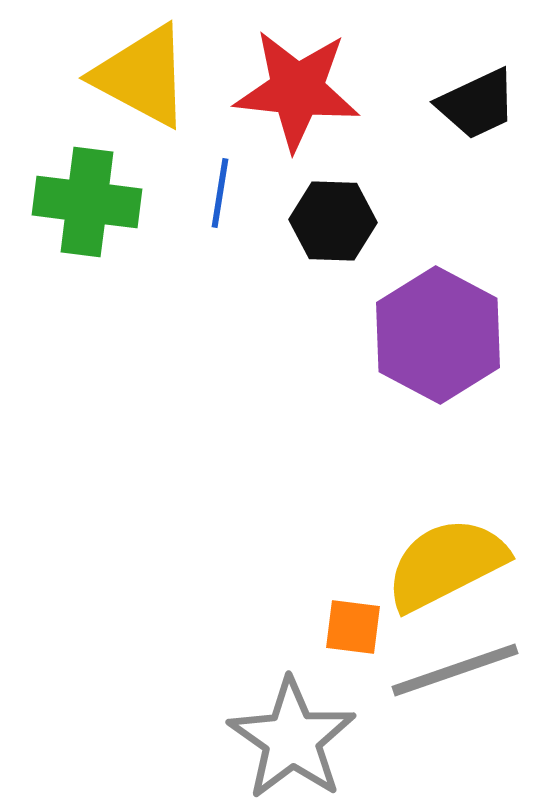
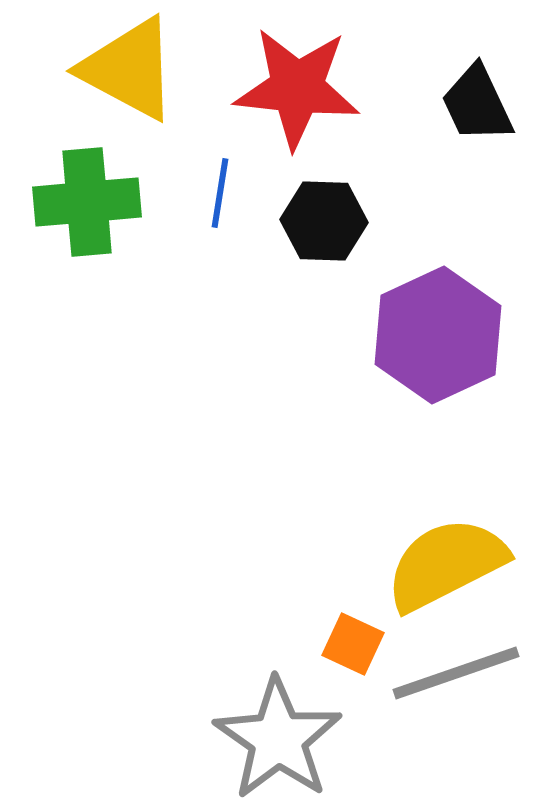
yellow triangle: moved 13 px left, 7 px up
red star: moved 2 px up
black trapezoid: rotated 90 degrees clockwise
green cross: rotated 12 degrees counterclockwise
black hexagon: moved 9 px left
purple hexagon: rotated 7 degrees clockwise
orange square: moved 17 px down; rotated 18 degrees clockwise
gray line: moved 1 px right, 3 px down
gray star: moved 14 px left
